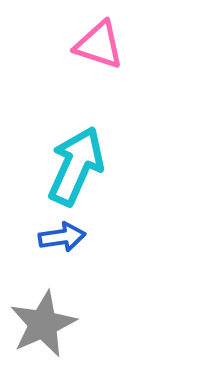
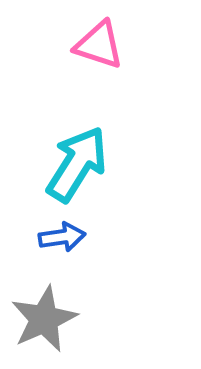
cyan arrow: moved 1 px right, 2 px up; rotated 8 degrees clockwise
gray star: moved 1 px right, 5 px up
